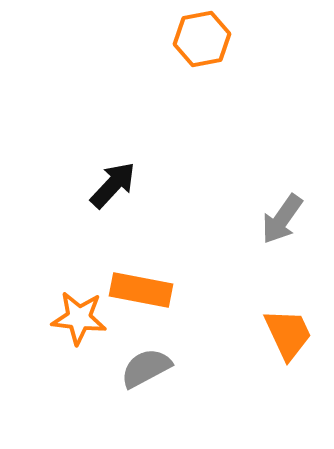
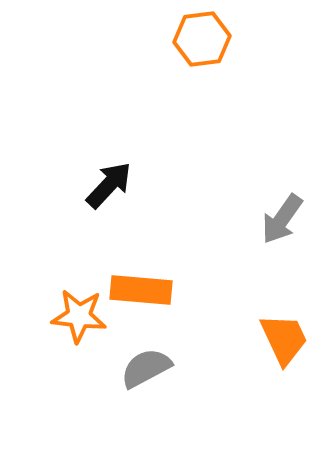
orange hexagon: rotated 4 degrees clockwise
black arrow: moved 4 px left
orange rectangle: rotated 6 degrees counterclockwise
orange star: moved 2 px up
orange trapezoid: moved 4 px left, 5 px down
